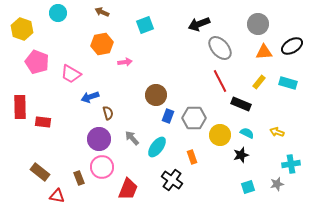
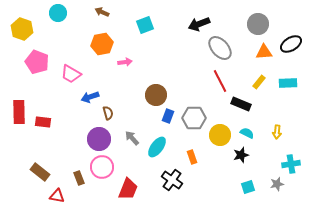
black ellipse at (292, 46): moved 1 px left, 2 px up
cyan rectangle at (288, 83): rotated 18 degrees counterclockwise
red rectangle at (20, 107): moved 1 px left, 5 px down
yellow arrow at (277, 132): rotated 104 degrees counterclockwise
